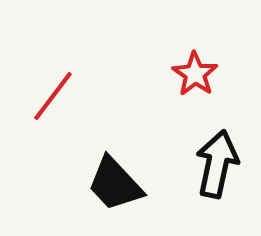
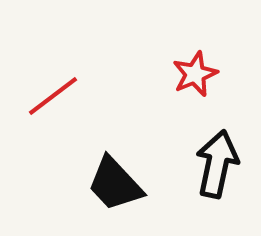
red star: rotated 15 degrees clockwise
red line: rotated 16 degrees clockwise
